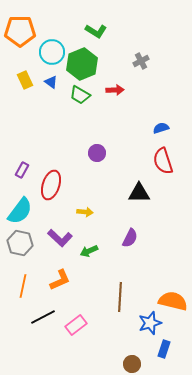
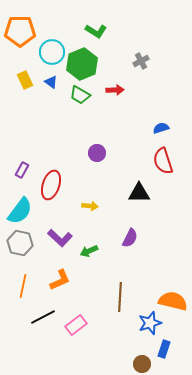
yellow arrow: moved 5 px right, 6 px up
brown circle: moved 10 px right
